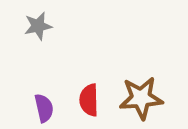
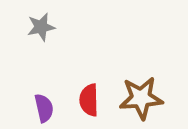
gray star: moved 3 px right, 1 px down
